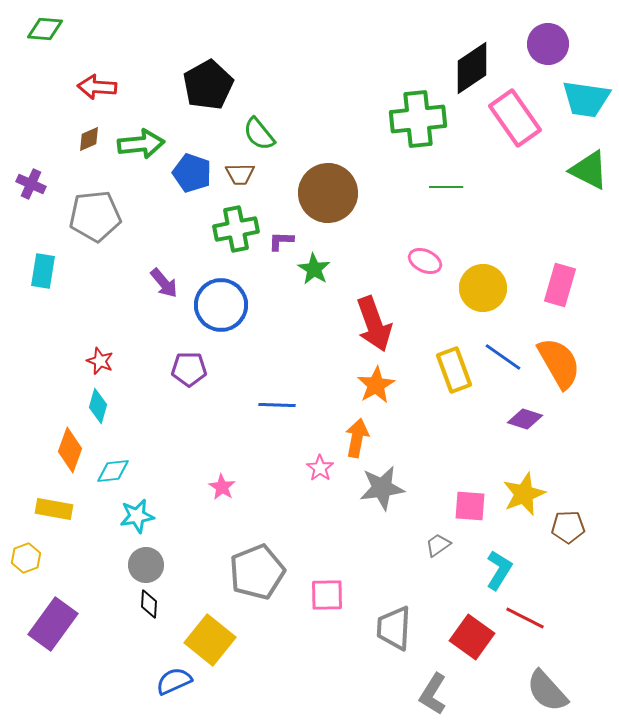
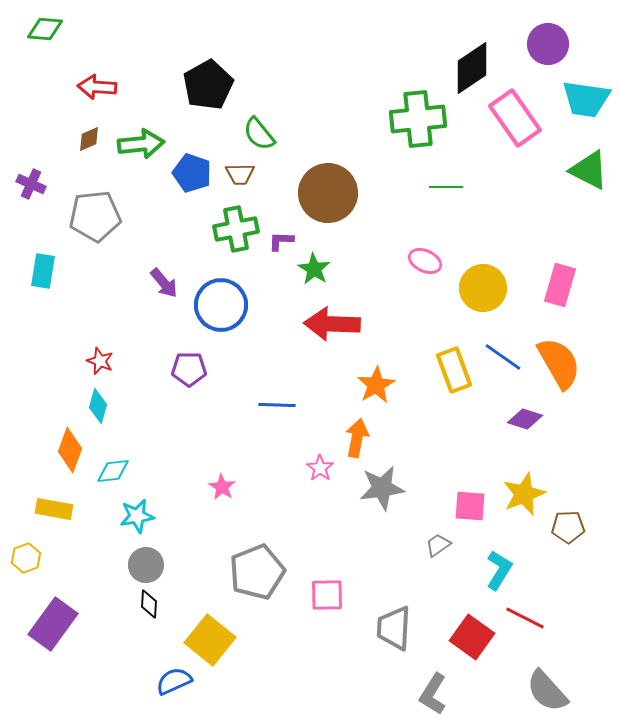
red arrow at (374, 324): moved 42 px left; rotated 112 degrees clockwise
